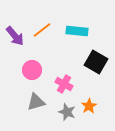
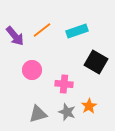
cyan rectangle: rotated 25 degrees counterclockwise
pink cross: rotated 24 degrees counterclockwise
gray triangle: moved 2 px right, 12 px down
